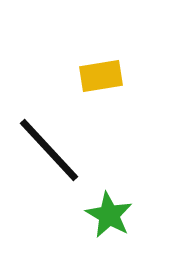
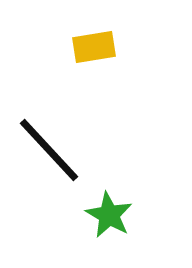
yellow rectangle: moved 7 px left, 29 px up
